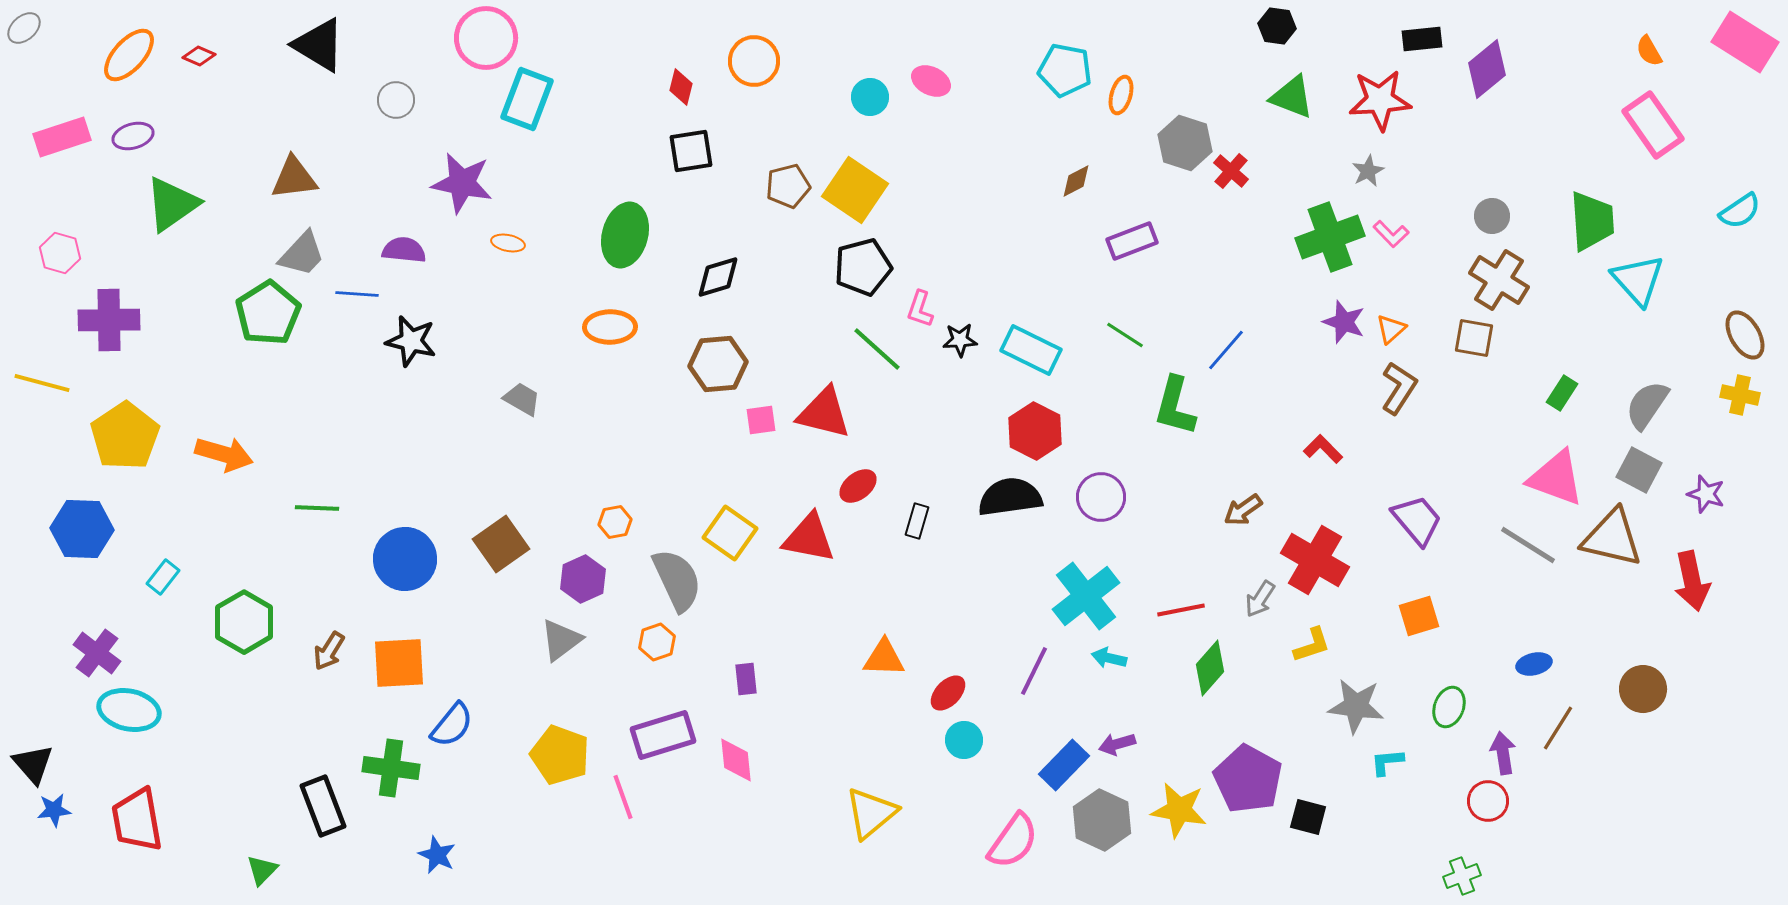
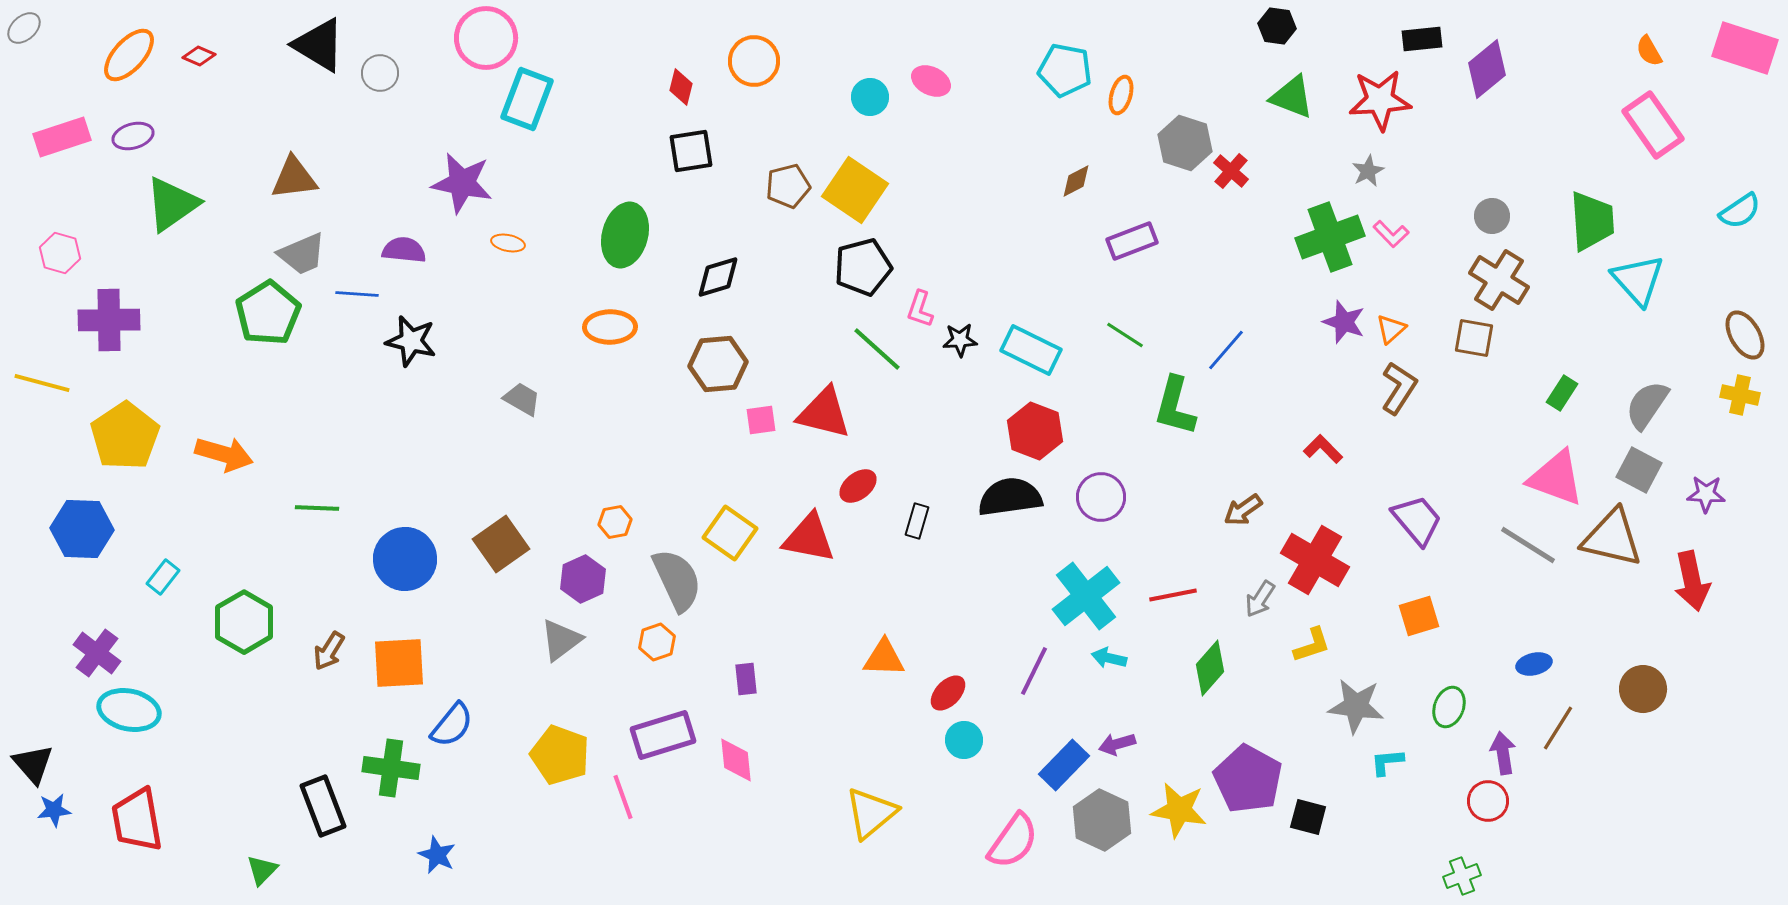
pink rectangle at (1745, 42): moved 6 px down; rotated 14 degrees counterclockwise
gray circle at (396, 100): moved 16 px left, 27 px up
gray trapezoid at (302, 254): rotated 24 degrees clockwise
red hexagon at (1035, 431): rotated 6 degrees counterclockwise
purple star at (1706, 494): rotated 15 degrees counterclockwise
red line at (1181, 610): moved 8 px left, 15 px up
